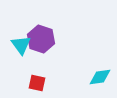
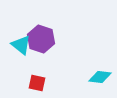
cyan triangle: rotated 15 degrees counterclockwise
cyan diamond: rotated 15 degrees clockwise
